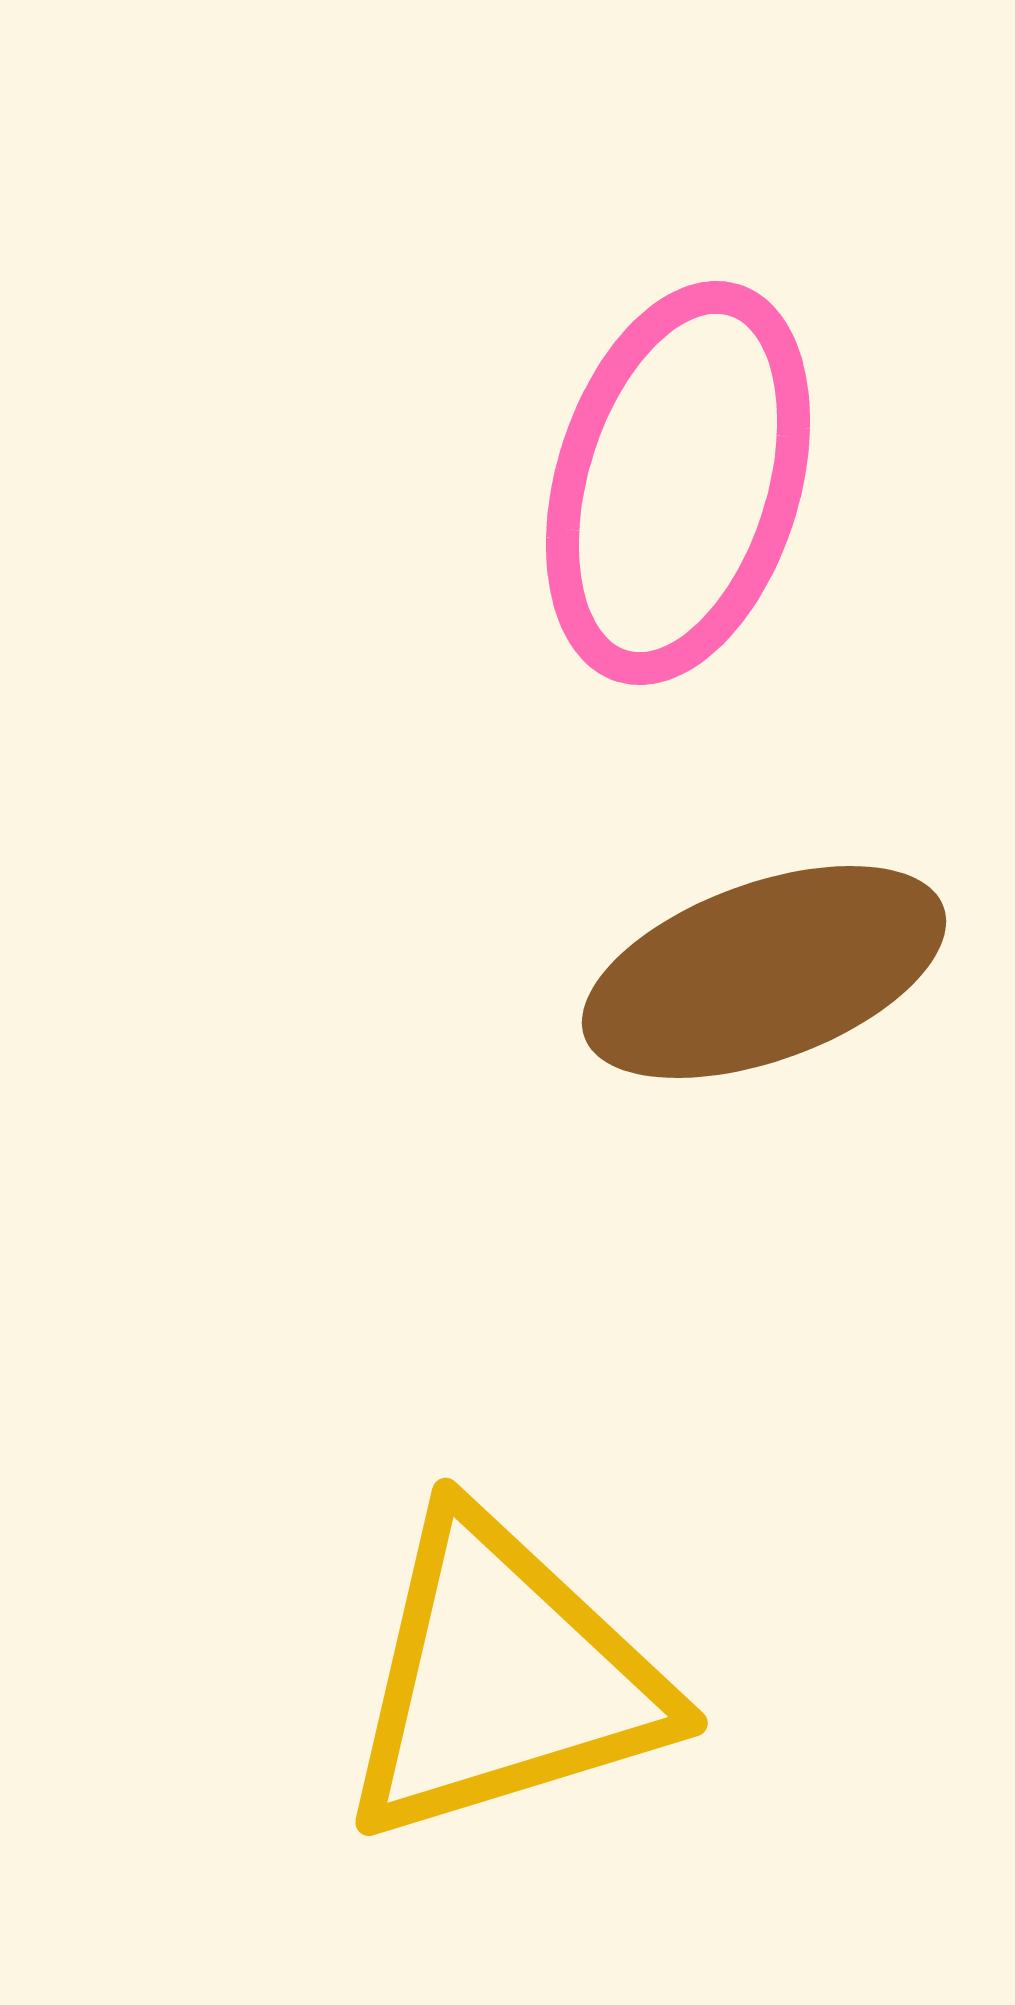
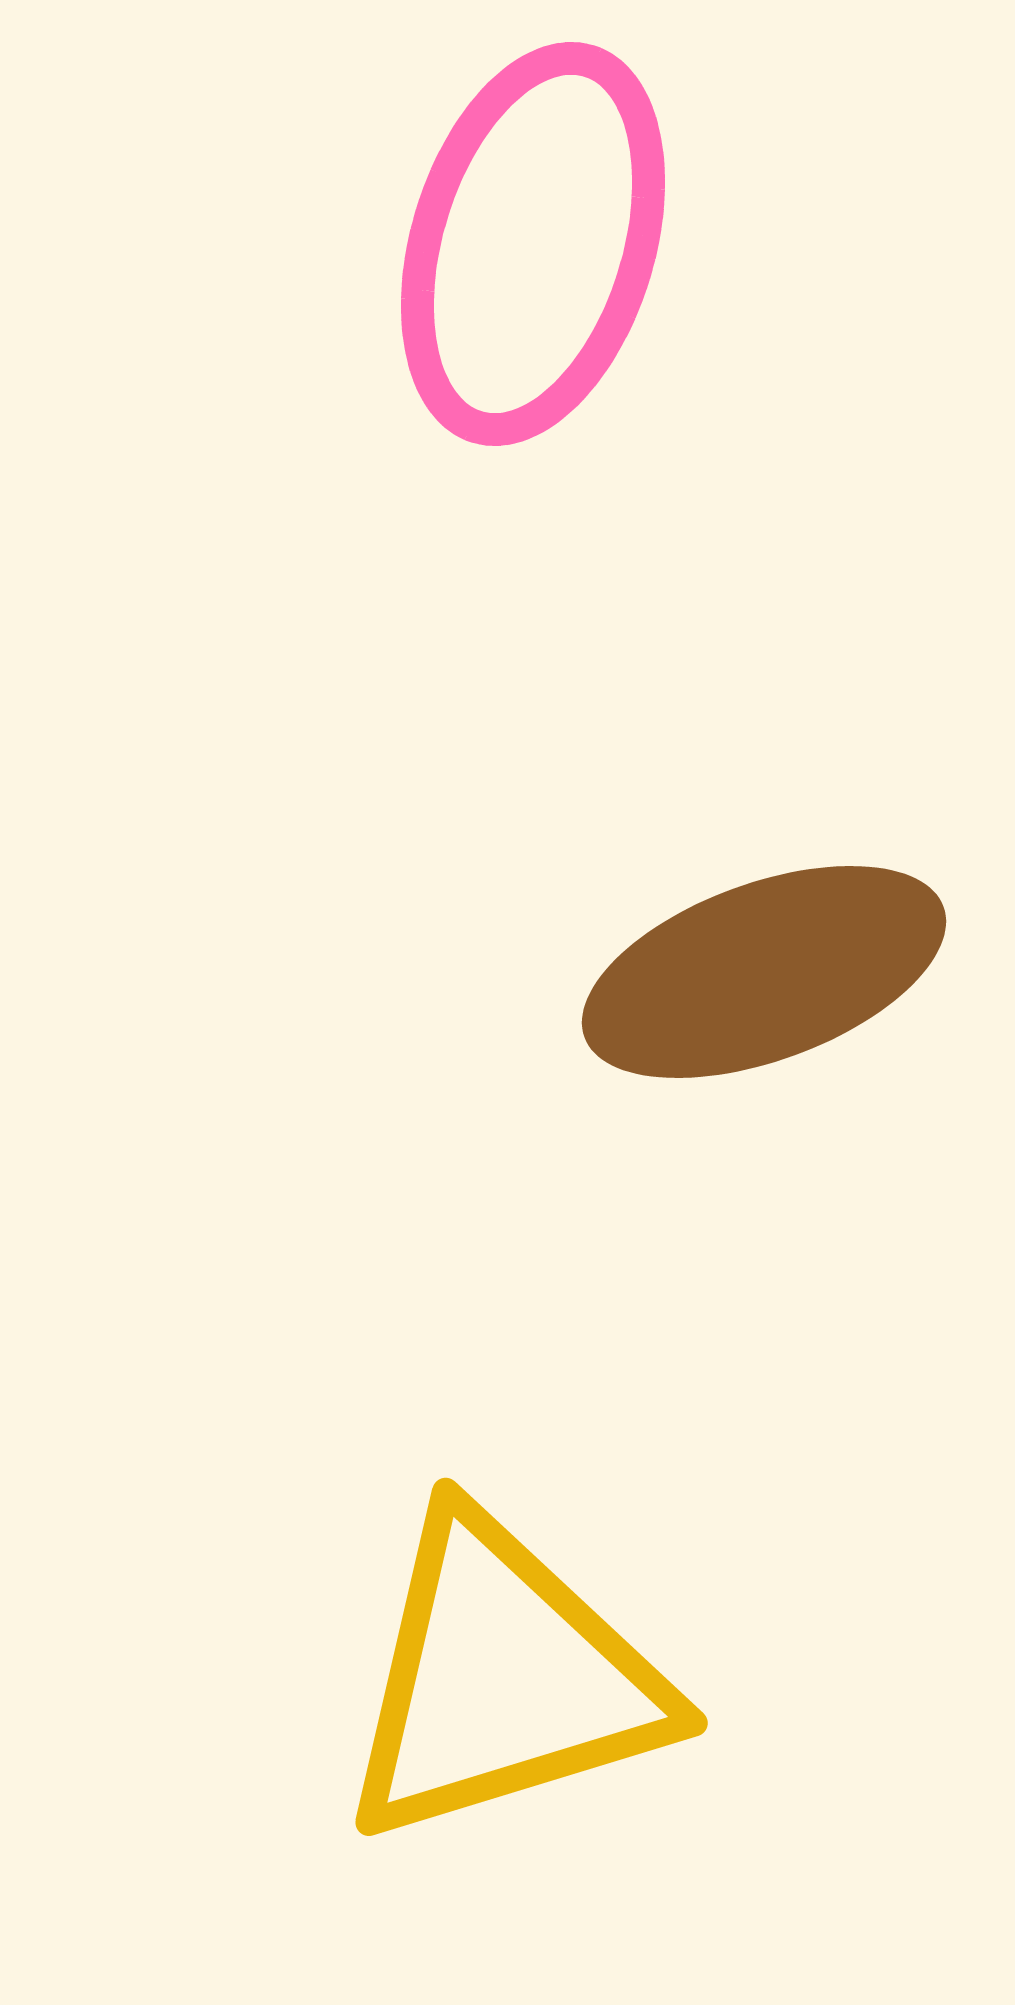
pink ellipse: moved 145 px left, 239 px up
